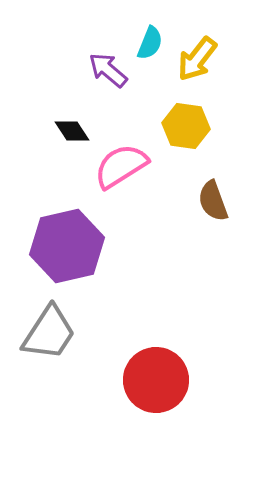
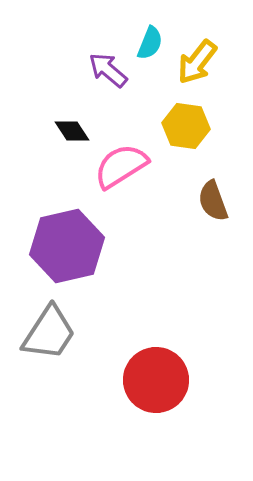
yellow arrow: moved 3 px down
